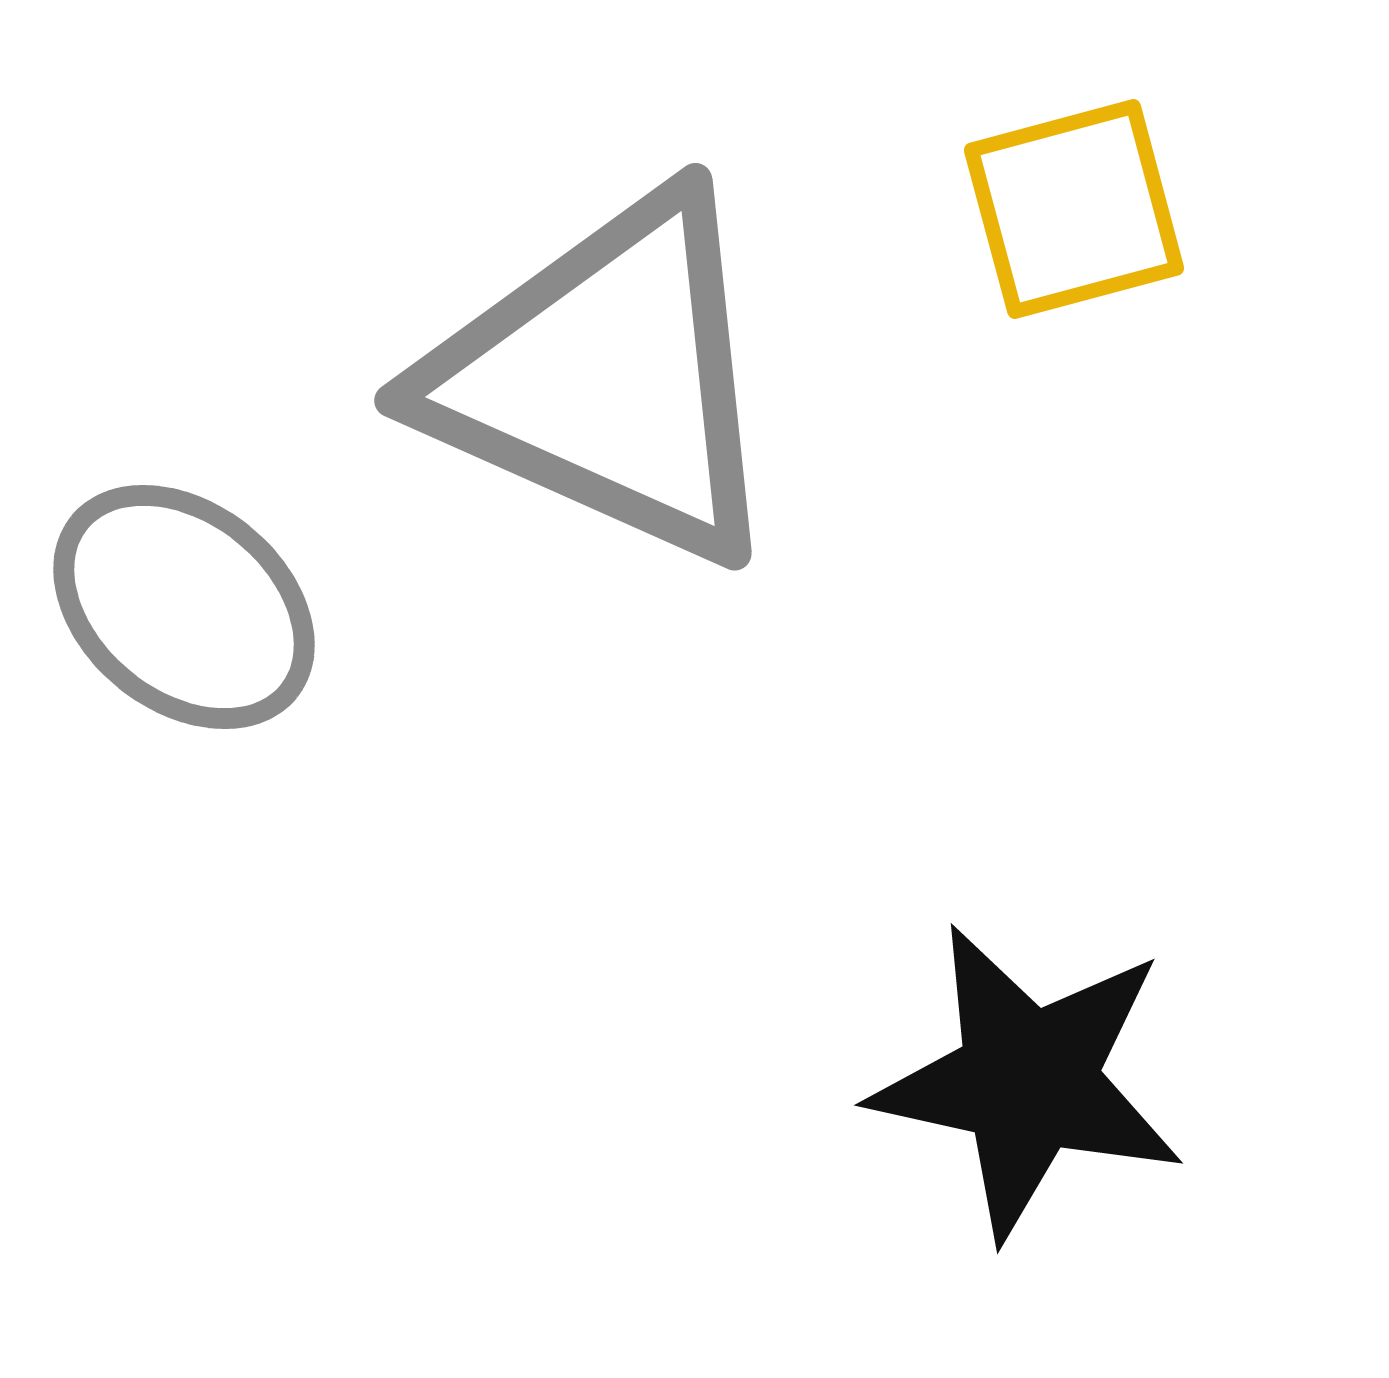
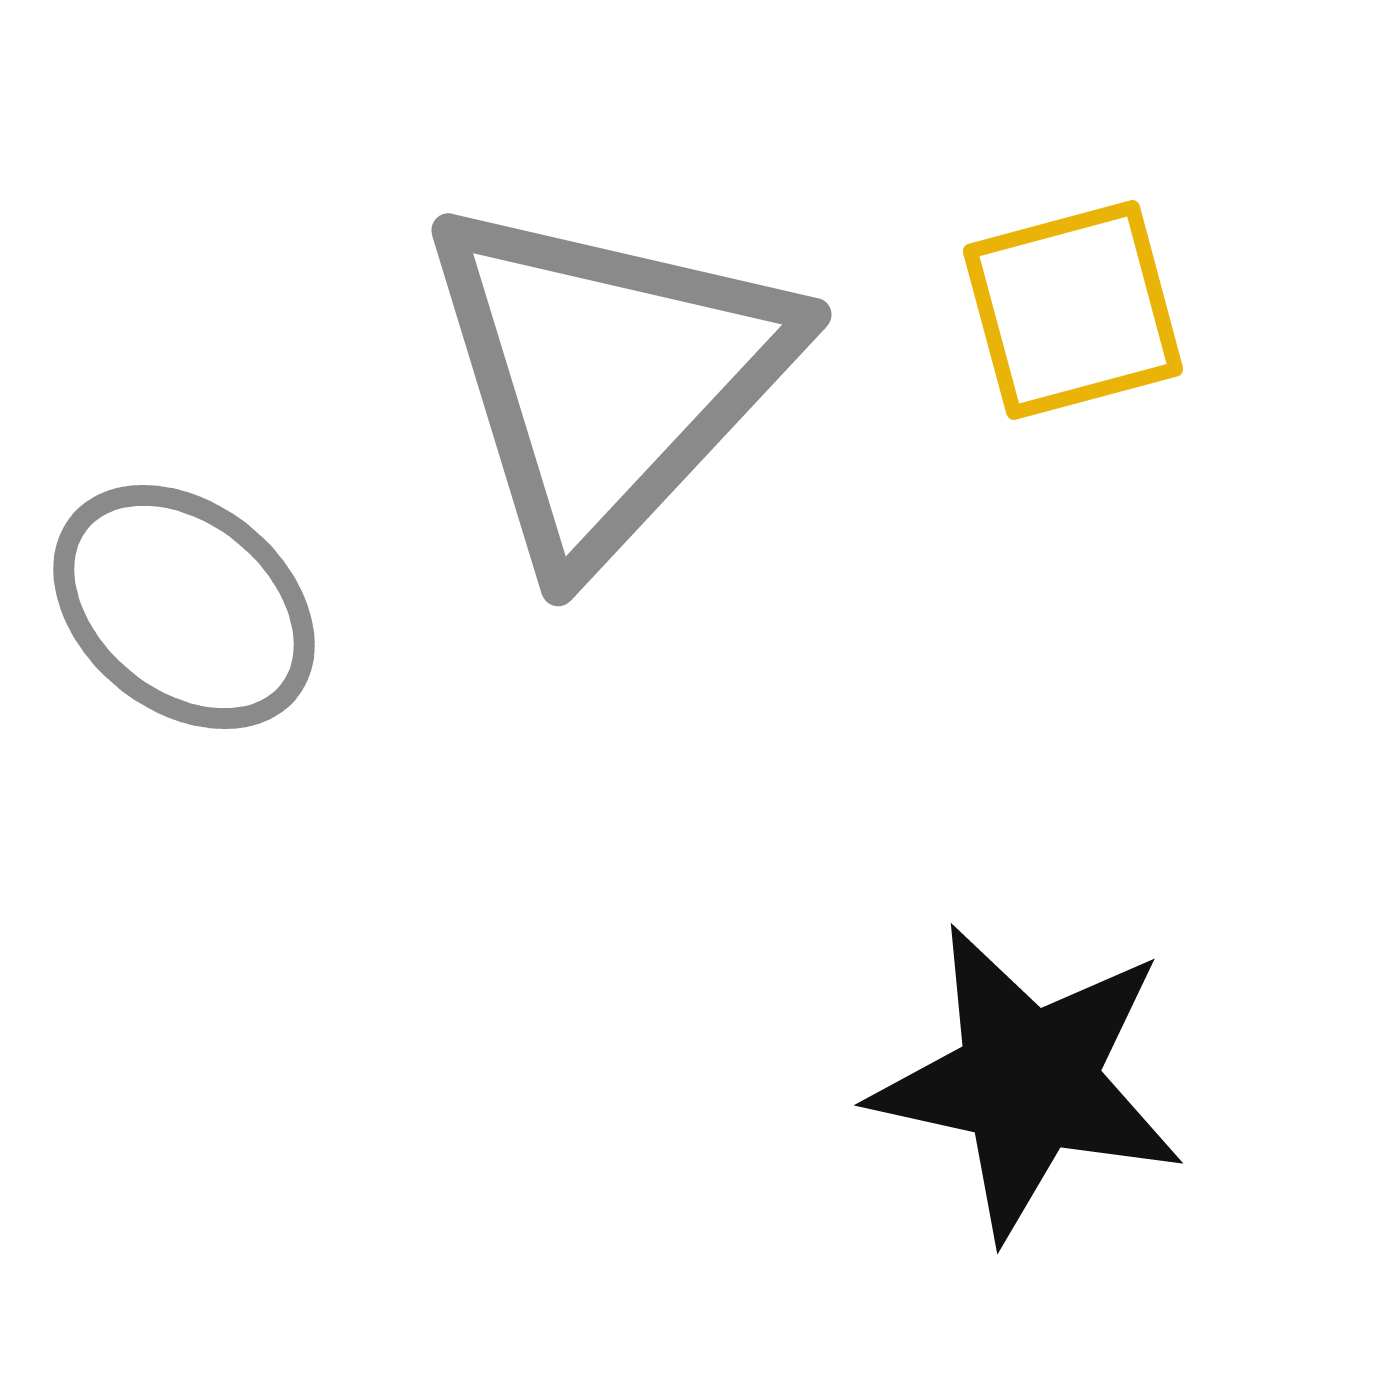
yellow square: moved 1 px left, 101 px down
gray triangle: rotated 49 degrees clockwise
